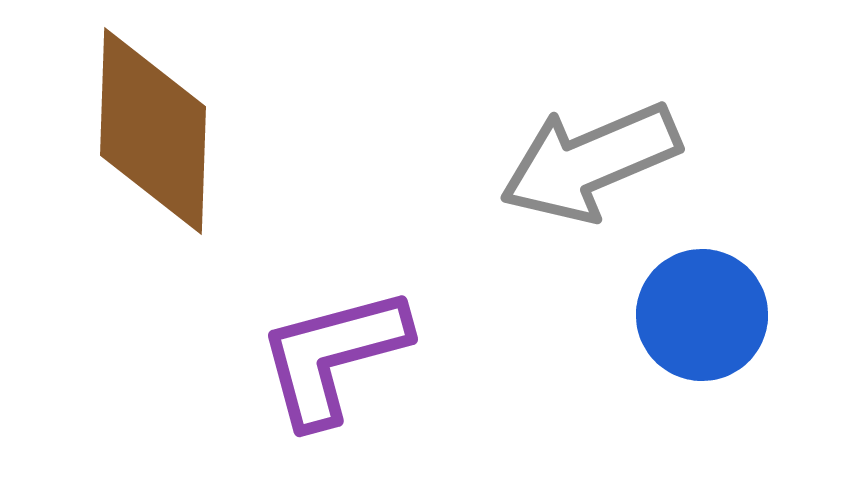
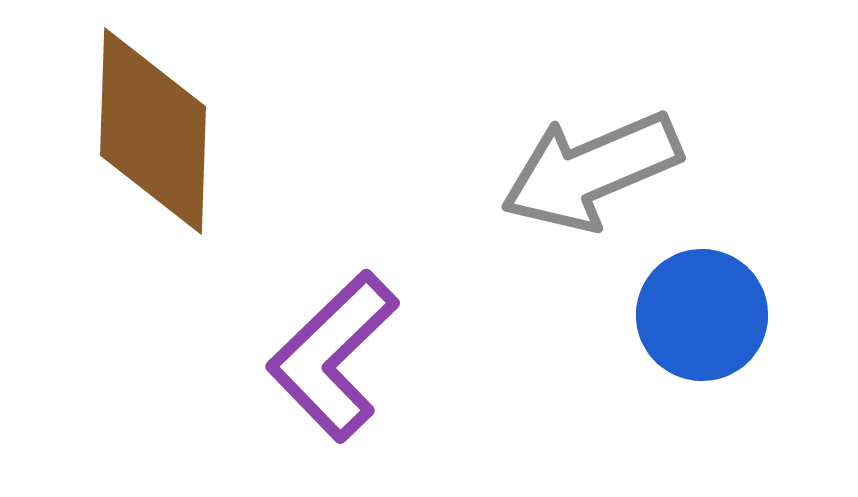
gray arrow: moved 1 px right, 9 px down
purple L-shape: rotated 29 degrees counterclockwise
